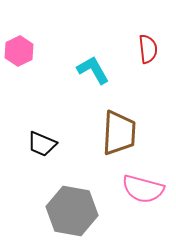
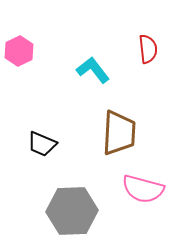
cyan L-shape: rotated 8 degrees counterclockwise
gray hexagon: rotated 12 degrees counterclockwise
